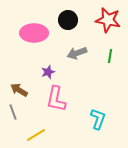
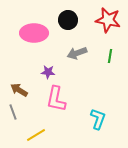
purple star: rotated 24 degrees clockwise
